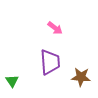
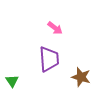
purple trapezoid: moved 1 px left, 3 px up
brown star: rotated 12 degrees clockwise
